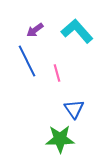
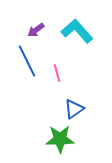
purple arrow: moved 1 px right
blue triangle: rotated 30 degrees clockwise
